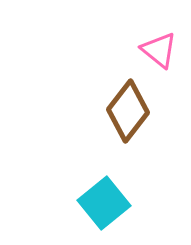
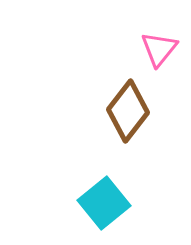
pink triangle: moved 1 px up; rotated 30 degrees clockwise
